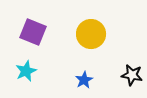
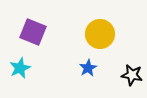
yellow circle: moved 9 px right
cyan star: moved 6 px left, 3 px up
blue star: moved 4 px right, 12 px up
